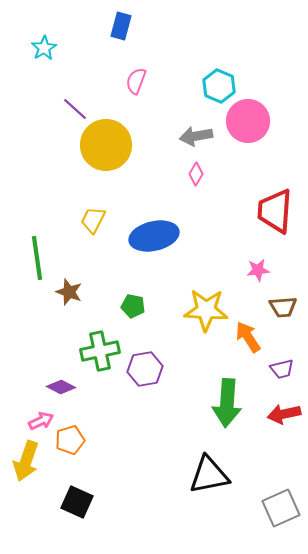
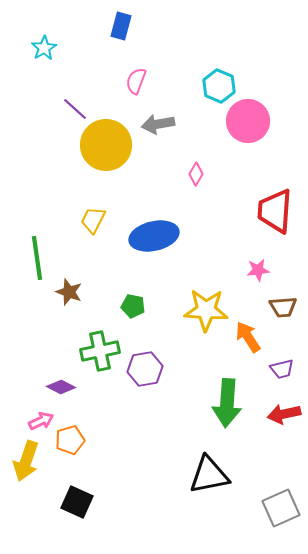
gray arrow: moved 38 px left, 12 px up
